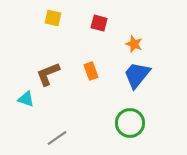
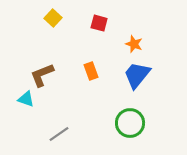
yellow square: rotated 30 degrees clockwise
brown L-shape: moved 6 px left, 1 px down
gray line: moved 2 px right, 4 px up
